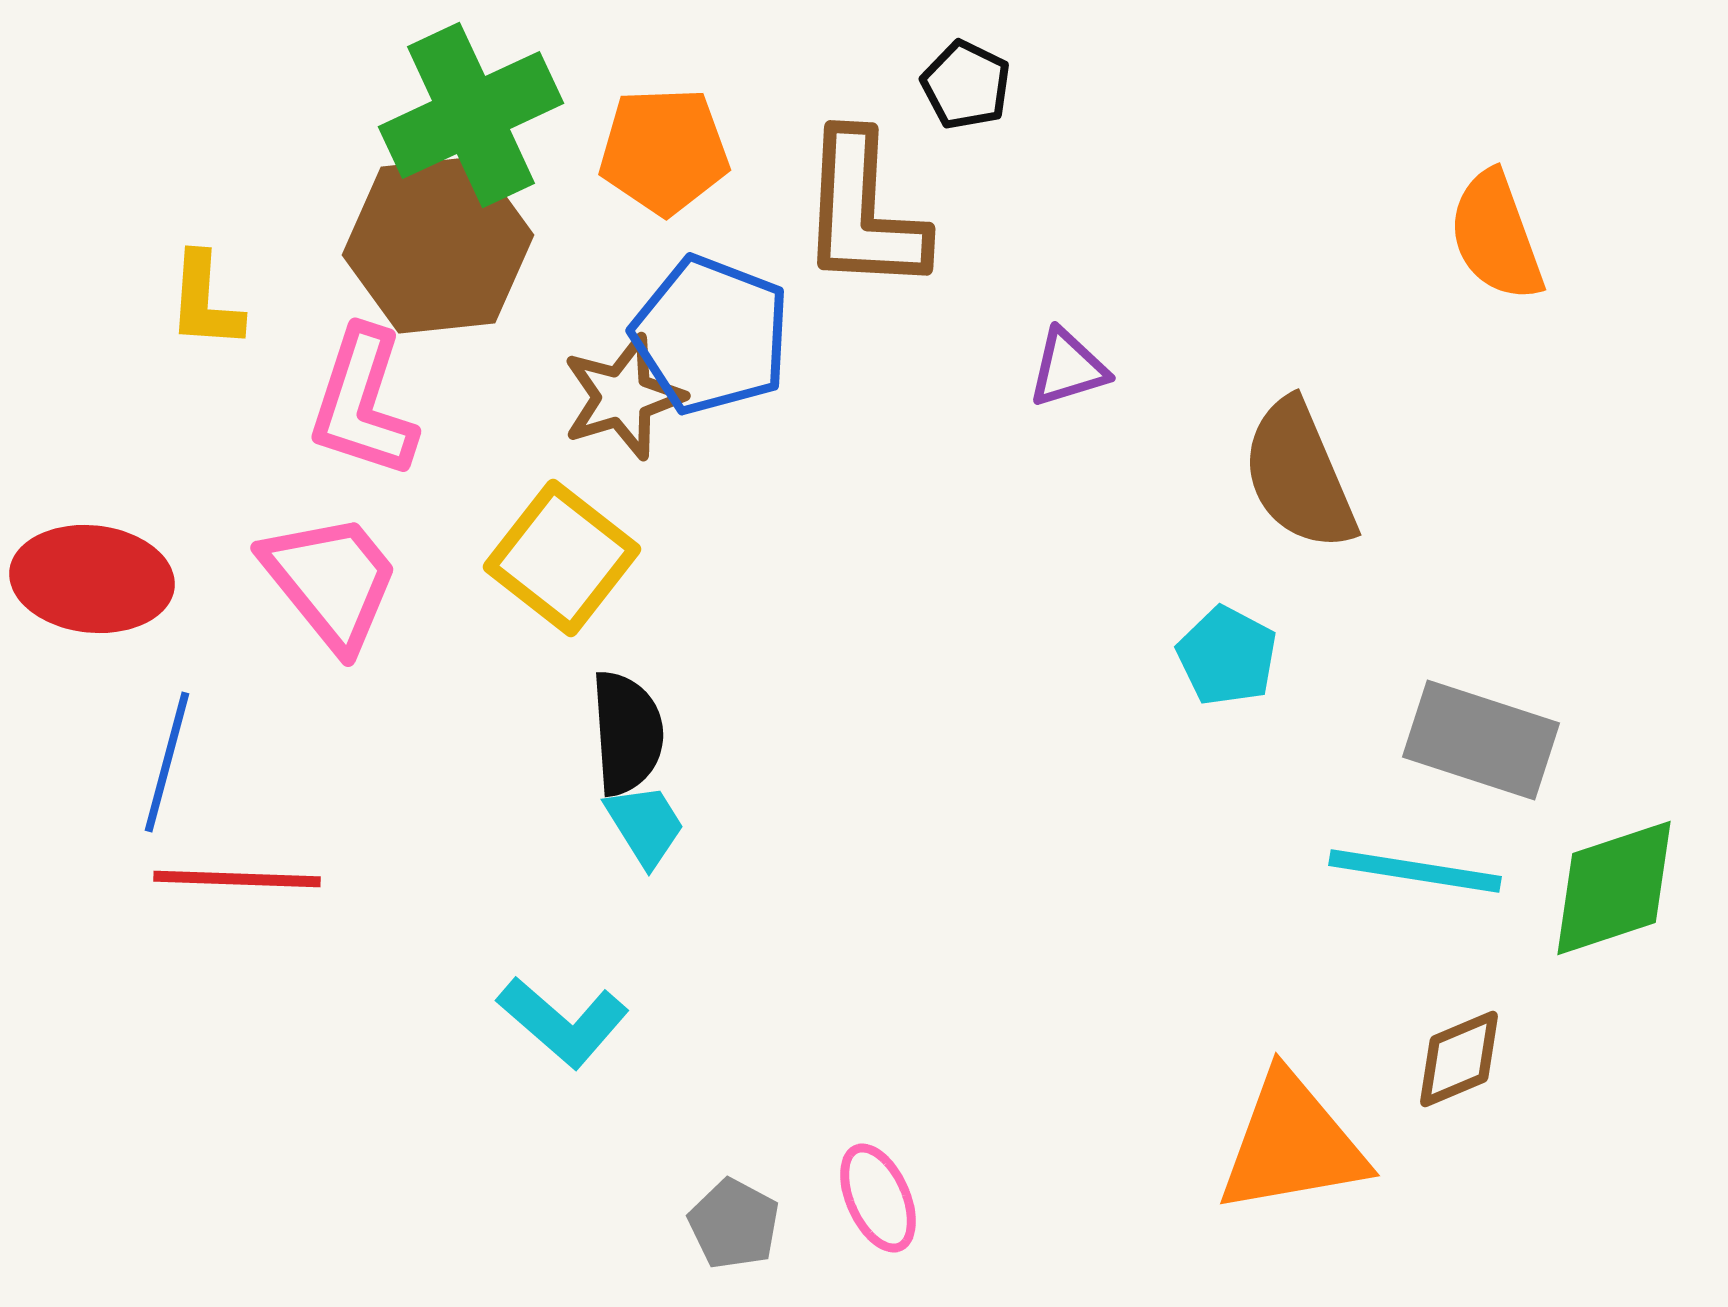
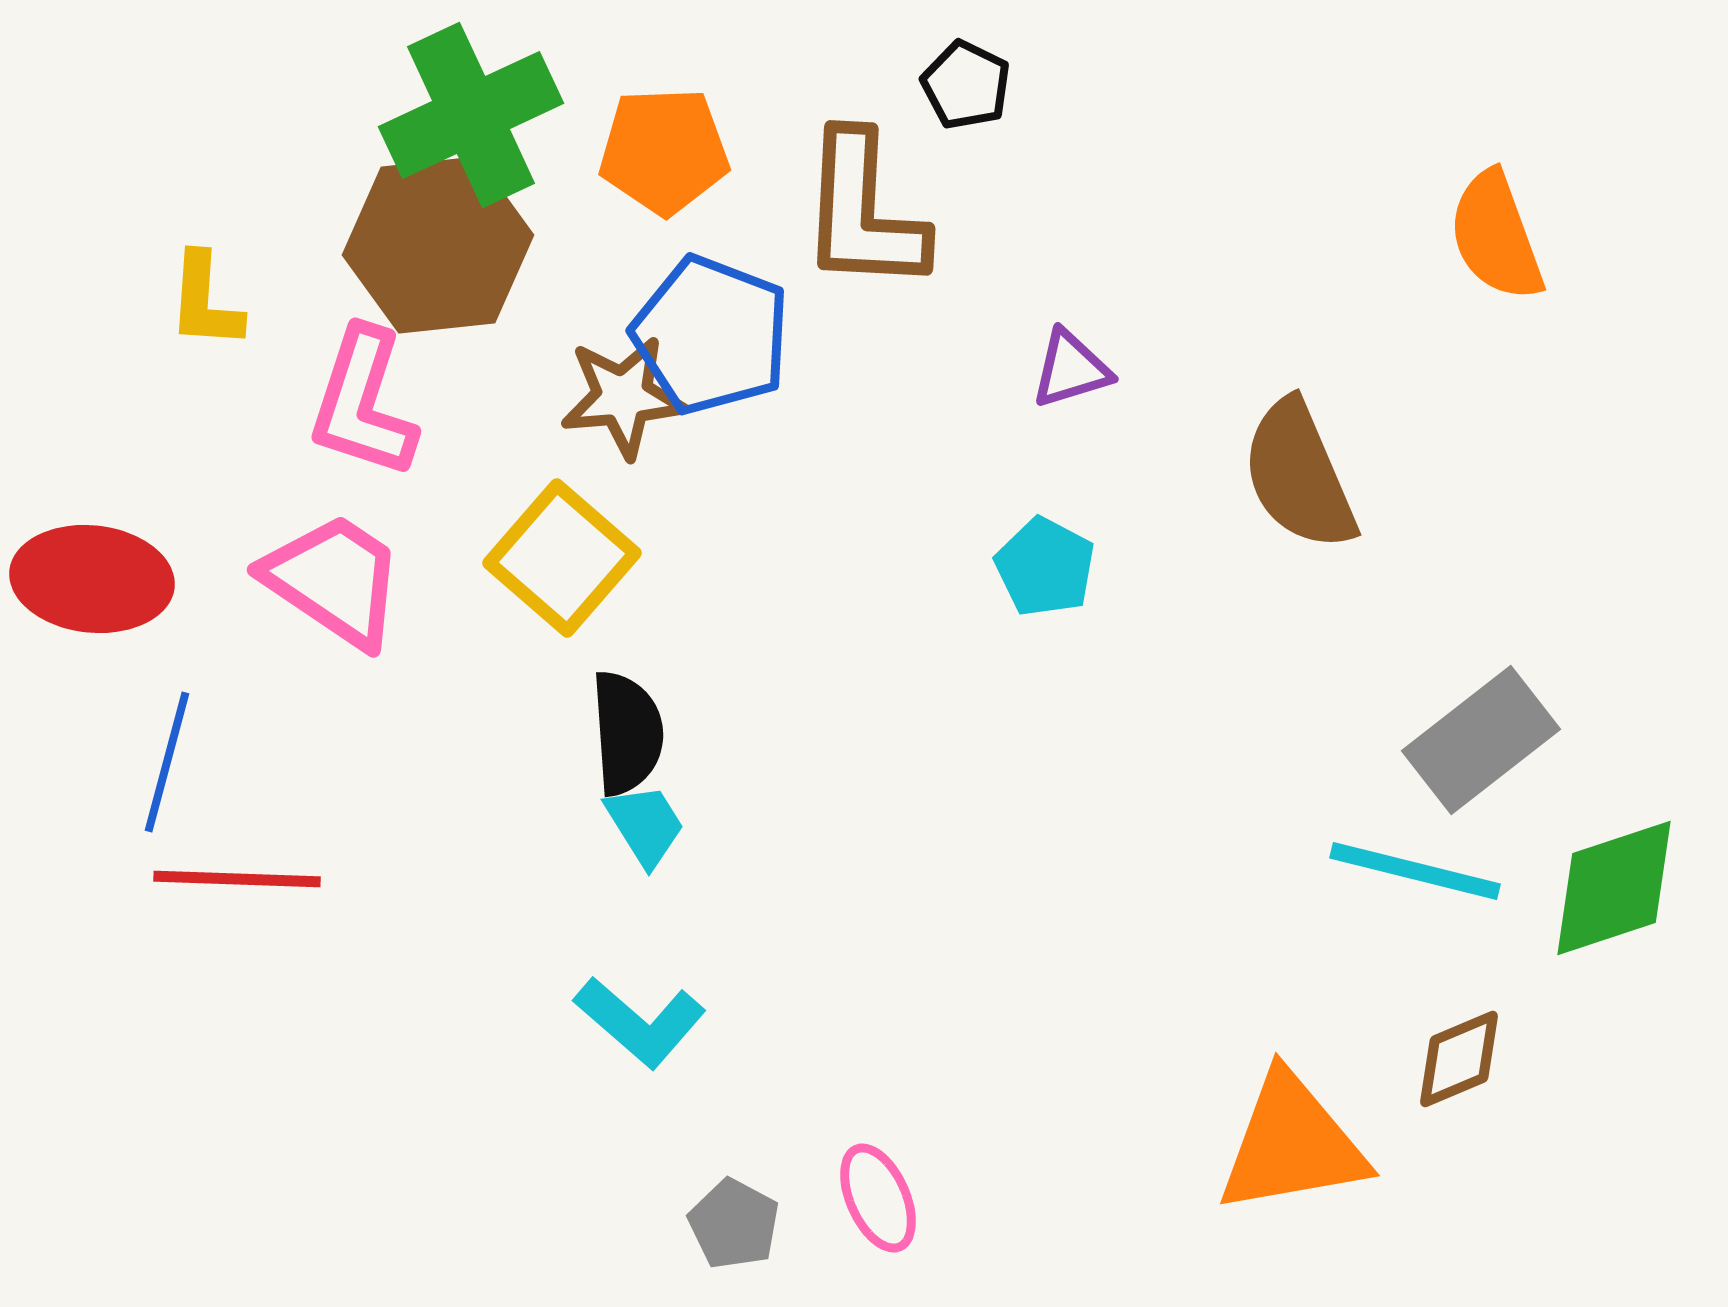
purple triangle: moved 3 px right, 1 px down
brown star: rotated 12 degrees clockwise
yellow square: rotated 3 degrees clockwise
pink trapezoid: moved 3 px right, 1 px up; rotated 17 degrees counterclockwise
cyan pentagon: moved 182 px left, 89 px up
gray rectangle: rotated 56 degrees counterclockwise
cyan line: rotated 5 degrees clockwise
cyan L-shape: moved 77 px right
